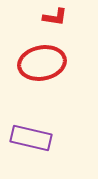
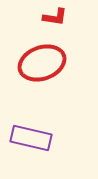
red ellipse: rotated 9 degrees counterclockwise
